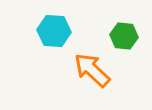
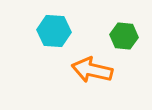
orange arrow: rotated 30 degrees counterclockwise
